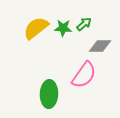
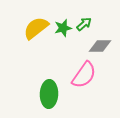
green star: rotated 18 degrees counterclockwise
